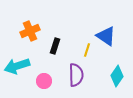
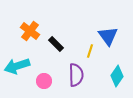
orange cross: rotated 30 degrees counterclockwise
blue triangle: moved 2 px right; rotated 20 degrees clockwise
black rectangle: moved 1 px right, 2 px up; rotated 63 degrees counterclockwise
yellow line: moved 3 px right, 1 px down
